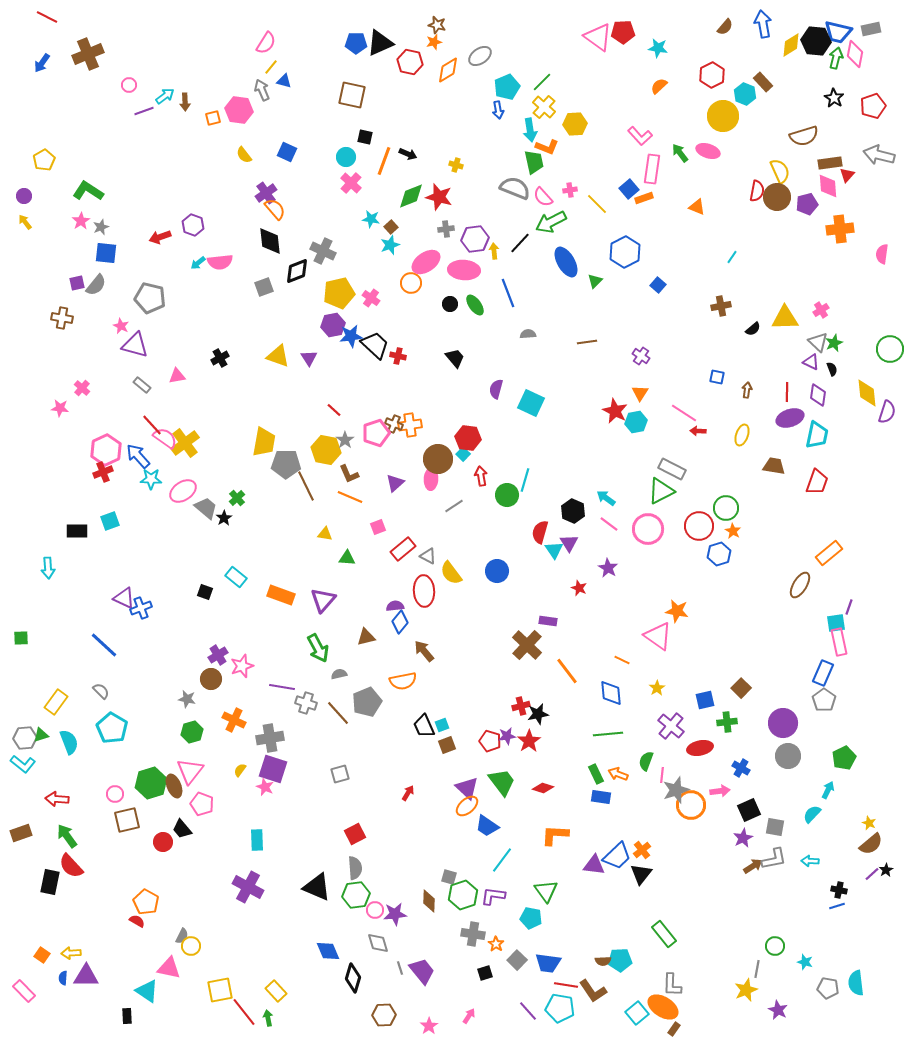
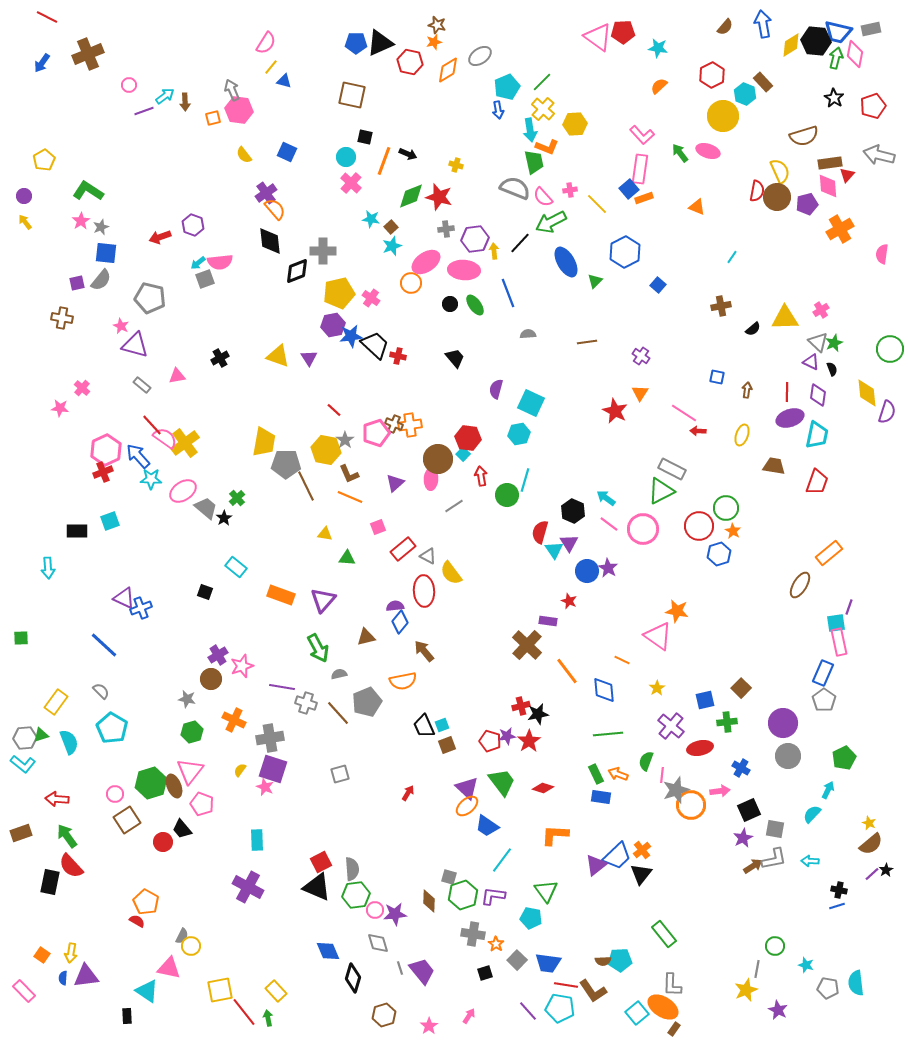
gray arrow at (262, 90): moved 30 px left
yellow cross at (544, 107): moved 1 px left, 2 px down
pink L-shape at (640, 136): moved 2 px right, 1 px up
pink rectangle at (652, 169): moved 12 px left
orange cross at (840, 229): rotated 24 degrees counterclockwise
cyan star at (390, 245): moved 2 px right, 1 px down
gray cross at (323, 251): rotated 25 degrees counterclockwise
gray semicircle at (96, 285): moved 5 px right, 5 px up
gray square at (264, 287): moved 59 px left, 8 px up
cyan hexagon at (636, 422): moved 117 px left, 12 px down
pink circle at (648, 529): moved 5 px left
blue circle at (497, 571): moved 90 px right
cyan rectangle at (236, 577): moved 10 px up
red star at (579, 588): moved 10 px left, 13 px down
blue diamond at (611, 693): moved 7 px left, 3 px up
brown square at (127, 820): rotated 20 degrees counterclockwise
gray square at (775, 827): moved 2 px down
red square at (355, 834): moved 34 px left, 28 px down
purple triangle at (594, 865): moved 2 px right; rotated 45 degrees counterclockwise
gray semicircle at (355, 868): moved 3 px left, 1 px down
yellow arrow at (71, 953): rotated 78 degrees counterclockwise
cyan star at (805, 962): moved 1 px right, 3 px down
purple triangle at (86, 976): rotated 8 degrees counterclockwise
brown hexagon at (384, 1015): rotated 15 degrees counterclockwise
